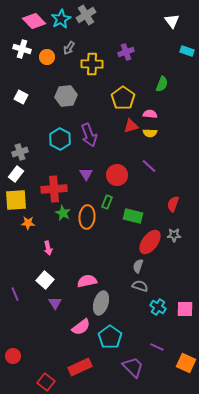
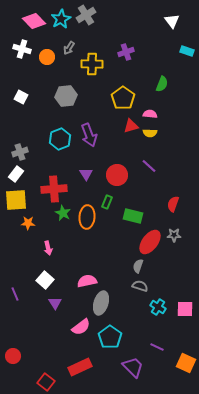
cyan hexagon at (60, 139): rotated 10 degrees clockwise
